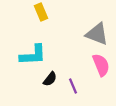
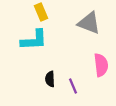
gray triangle: moved 8 px left, 11 px up
cyan L-shape: moved 1 px right, 15 px up
pink semicircle: rotated 15 degrees clockwise
black semicircle: rotated 140 degrees clockwise
